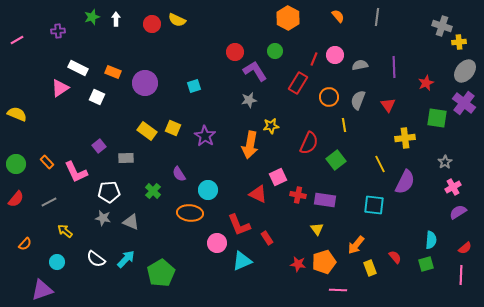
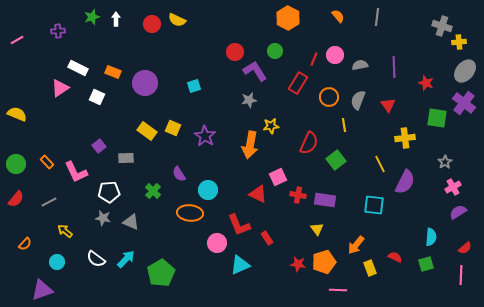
red star at (426, 83): rotated 28 degrees counterclockwise
cyan semicircle at (431, 240): moved 3 px up
red semicircle at (395, 257): rotated 24 degrees counterclockwise
cyan triangle at (242, 261): moved 2 px left, 4 px down
